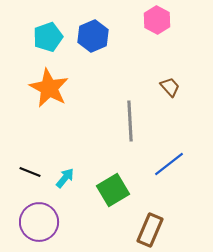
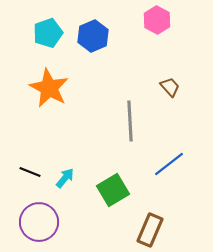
cyan pentagon: moved 4 px up
